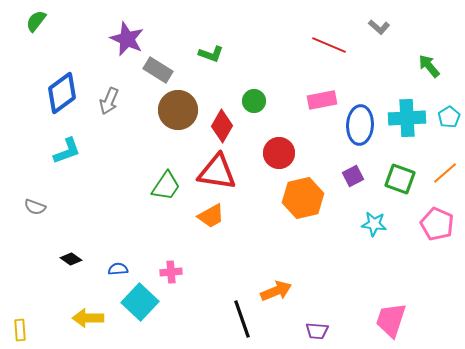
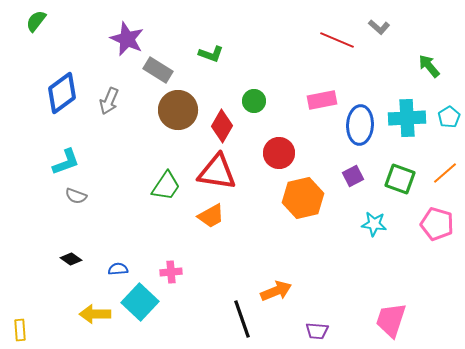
red line: moved 8 px right, 5 px up
cyan L-shape: moved 1 px left, 11 px down
gray semicircle: moved 41 px right, 11 px up
pink pentagon: rotated 8 degrees counterclockwise
yellow arrow: moved 7 px right, 4 px up
